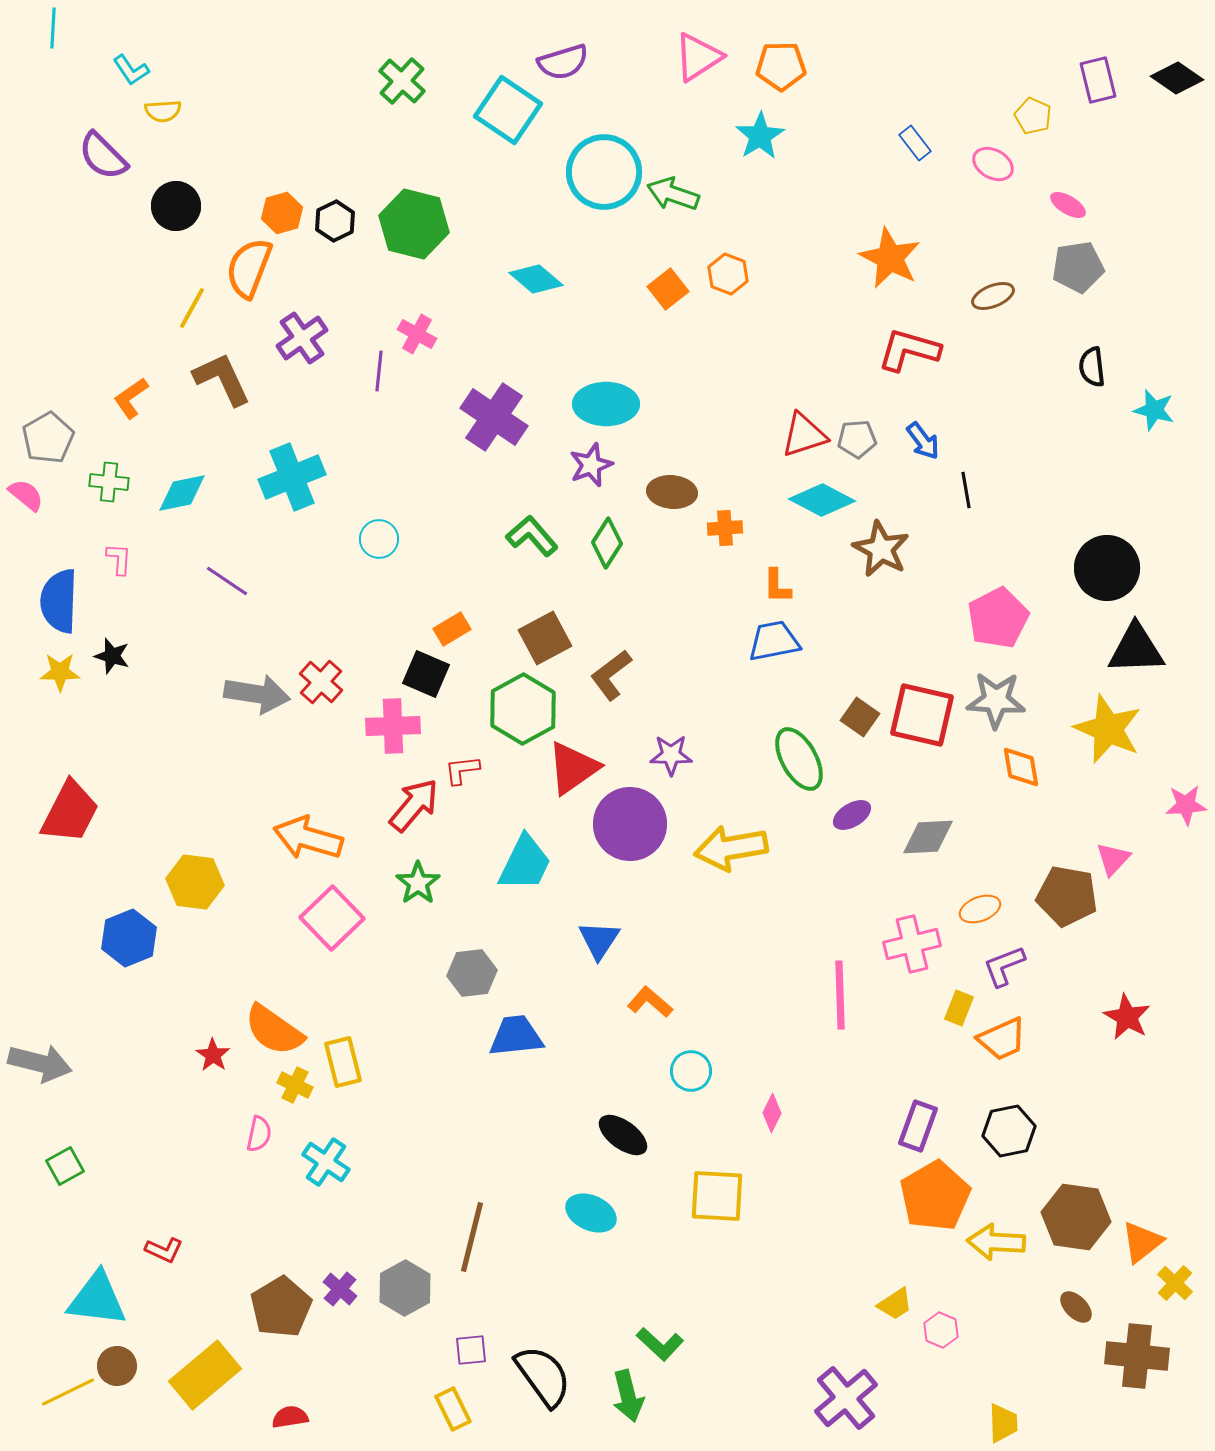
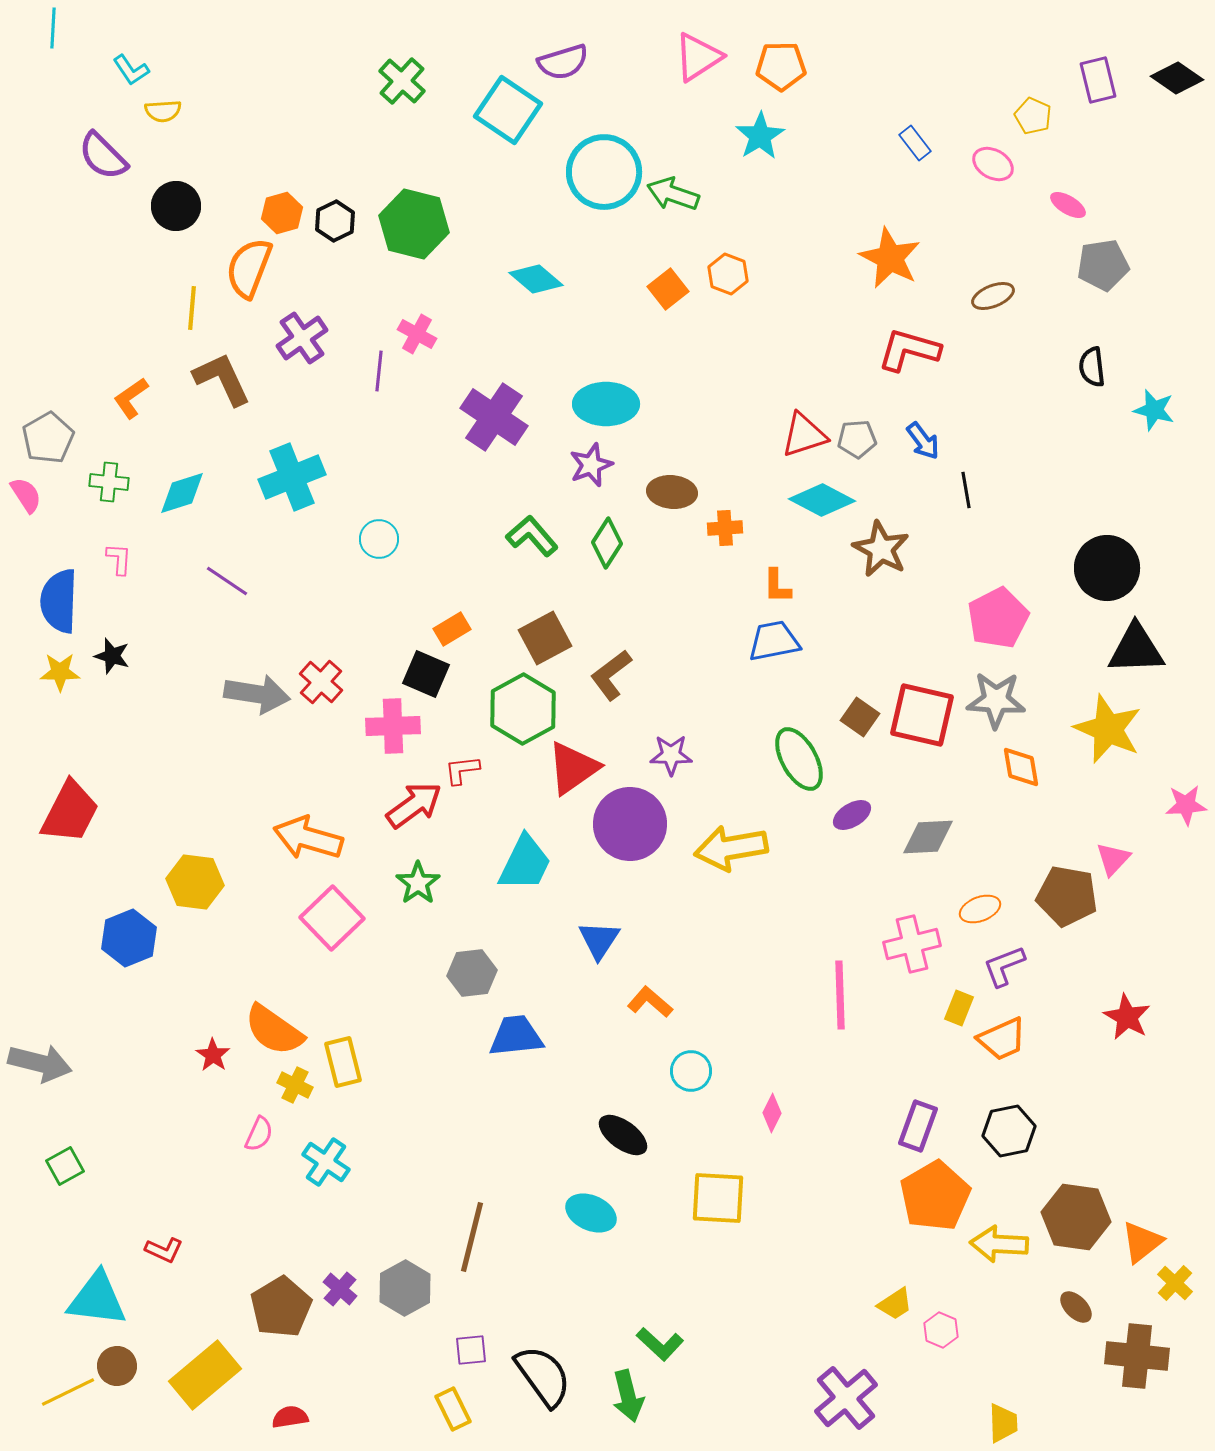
gray pentagon at (1078, 267): moved 25 px right, 2 px up
yellow line at (192, 308): rotated 24 degrees counterclockwise
cyan diamond at (182, 493): rotated 6 degrees counterclockwise
pink semicircle at (26, 495): rotated 18 degrees clockwise
red arrow at (414, 805): rotated 14 degrees clockwise
pink semicircle at (259, 1134): rotated 12 degrees clockwise
yellow square at (717, 1196): moved 1 px right, 2 px down
yellow arrow at (996, 1242): moved 3 px right, 2 px down
